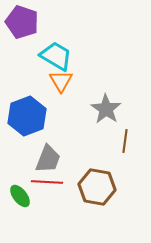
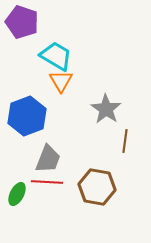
green ellipse: moved 3 px left, 2 px up; rotated 65 degrees clockwise
